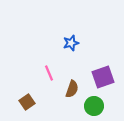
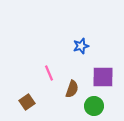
blue star: moved 10 px right, 3 px down
purple square: rotated 20 degrees clockwise
